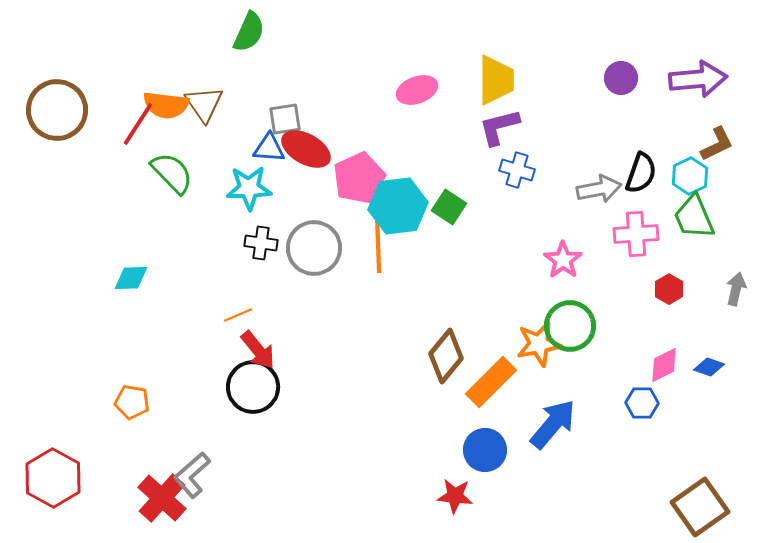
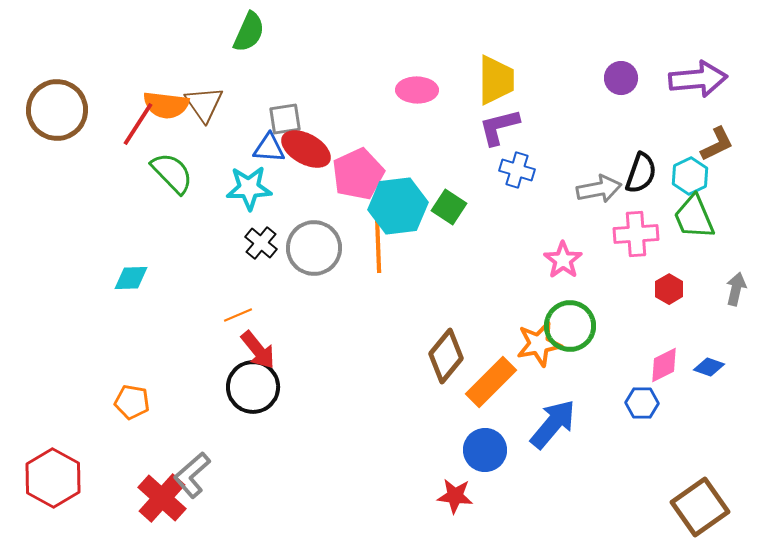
pink ellipse at (417, 90): rotated 21 degrees clockwise
pink pentagon at (359, 178): moved 1 px left, 4 px up
black cross at (261, 243): rotated 32 degrees clockwise
